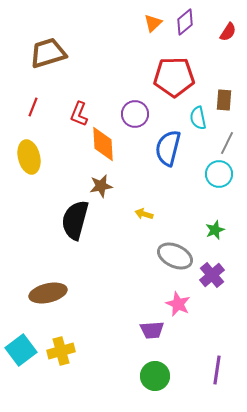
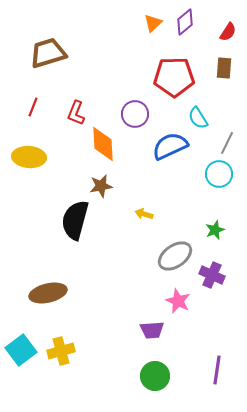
brown rectangle: moved 32 px up
red L-shape: moved 3 px left, 1 px up
cyan semicircle: rotated 20 degrees counterclockwise
blue semicircle: moved 2 px right, 2 px up; rotated 51 degrees clockwise
yellow ellipse: rotated 72 degrees counterclockwise
gray ellipse: rotated 60 degrees counterclockwise
purple cross: rotated 25 degrees counterclockwise
pink star: moved 3 px up
